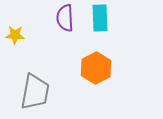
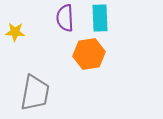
yellow star: moved 3 px up
orange hexagon: moved 7 px left, 14 px up; rotated 20 degrees clockwise
gray trapezoid: moved 1 px down
